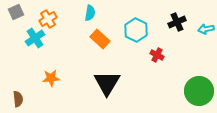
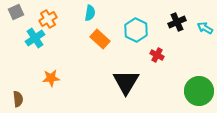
cyan arrow: moved 1 px left, 1 px up; rotated 42 degrees clockwise
black triangle: moved 19 px right, 1 px up
